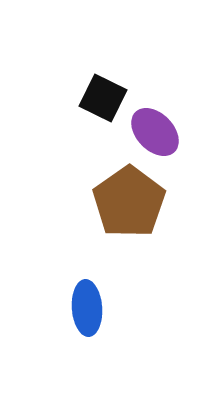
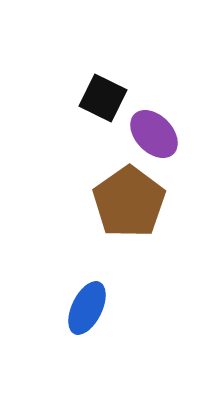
purple ellipse: moved 1 px left, 2 px down
blue ellipse: rotated 30 degrees clockwise
